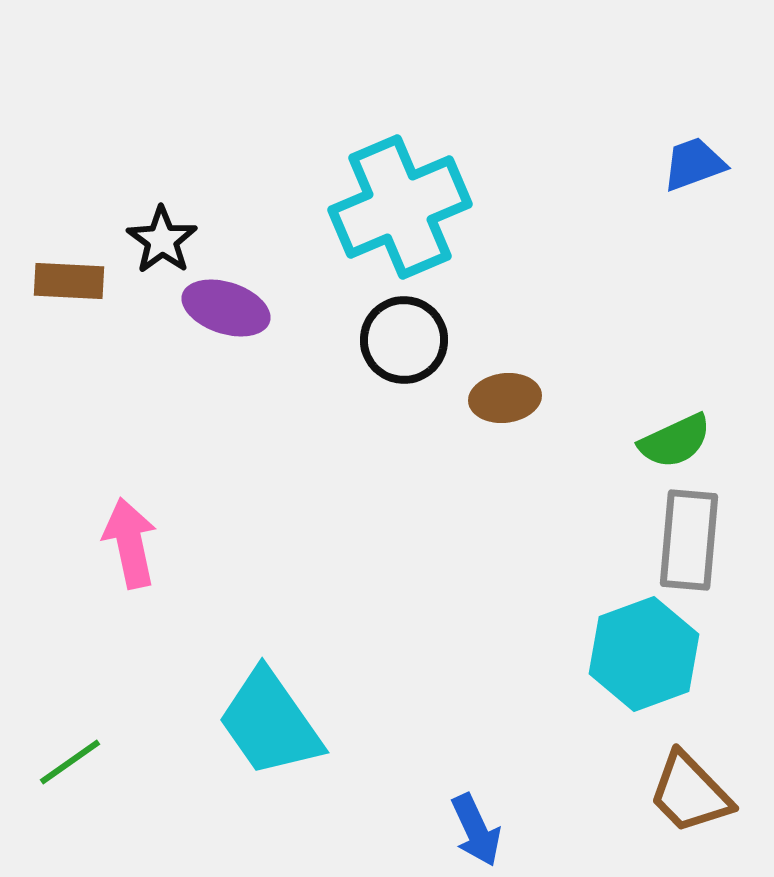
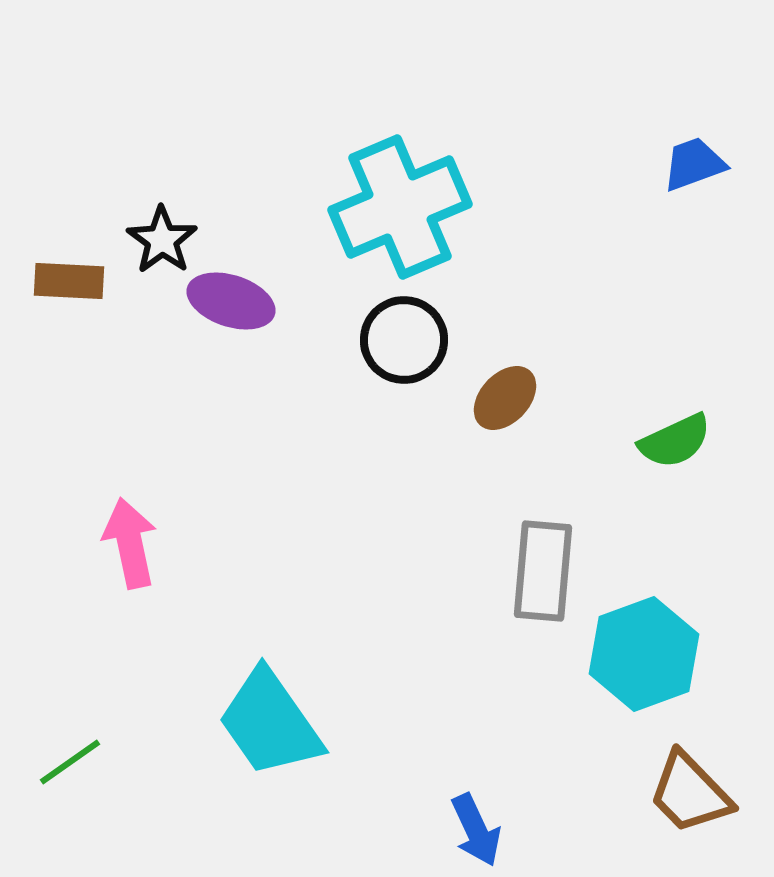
purple ellipse: moved 5 px right, 7 px up
brown ellipse: rotated 40 degrees counterclockwise
gray rectangle: moved 146 px left, 31 px down
